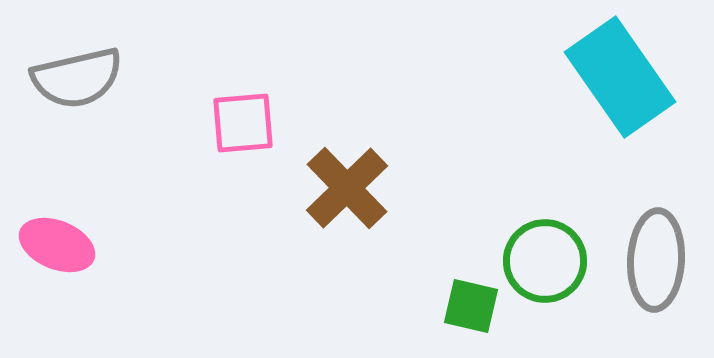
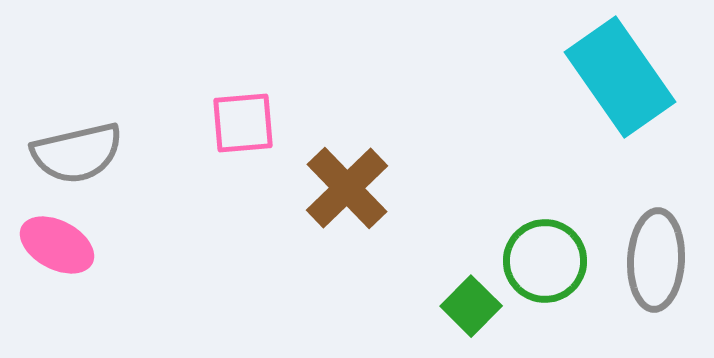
gray semicircle: moved 75 px down
pink ellipse: rotated 6 degrees clockwise
green square: rotated 32 degrees clockwise
